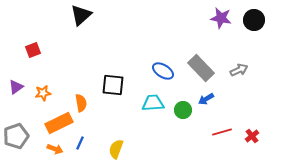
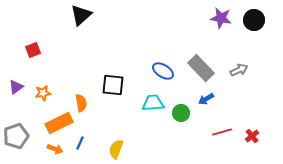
green circle: moved 2 px left, 3 px down
